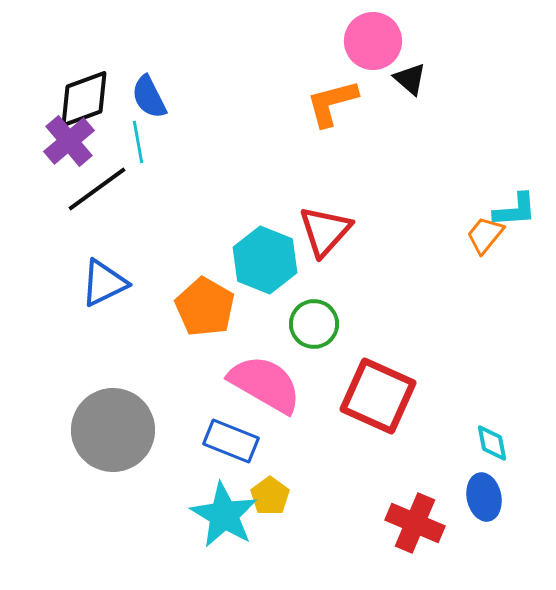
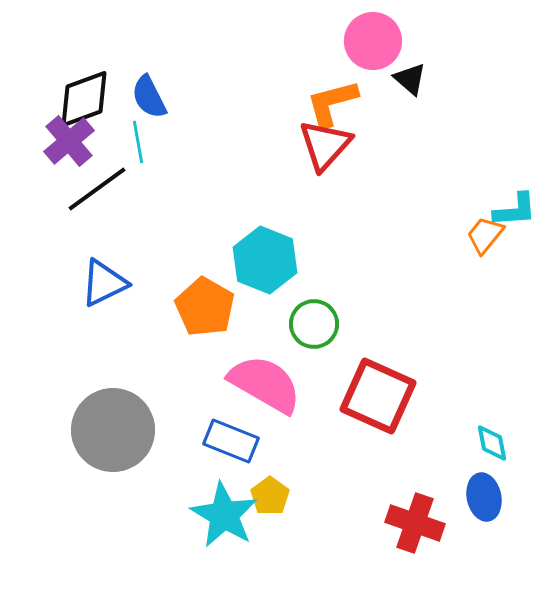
red triangle: moved 86 px up
red cross: rotated 4 degrees counterclockwise
